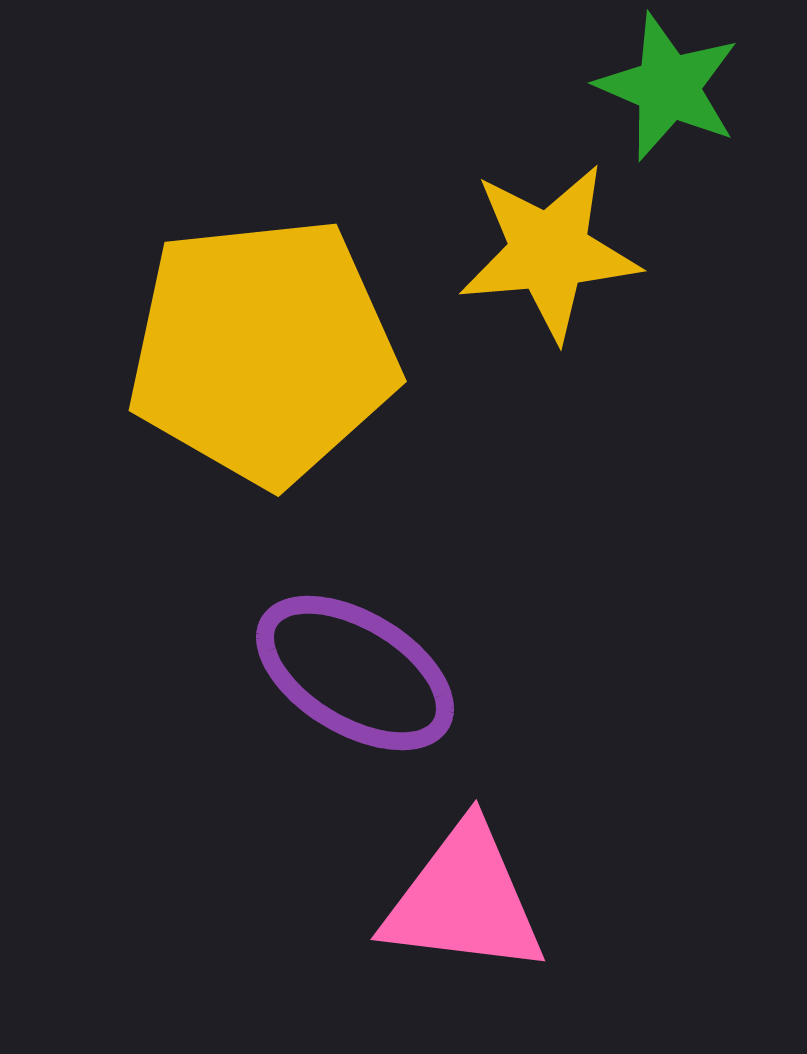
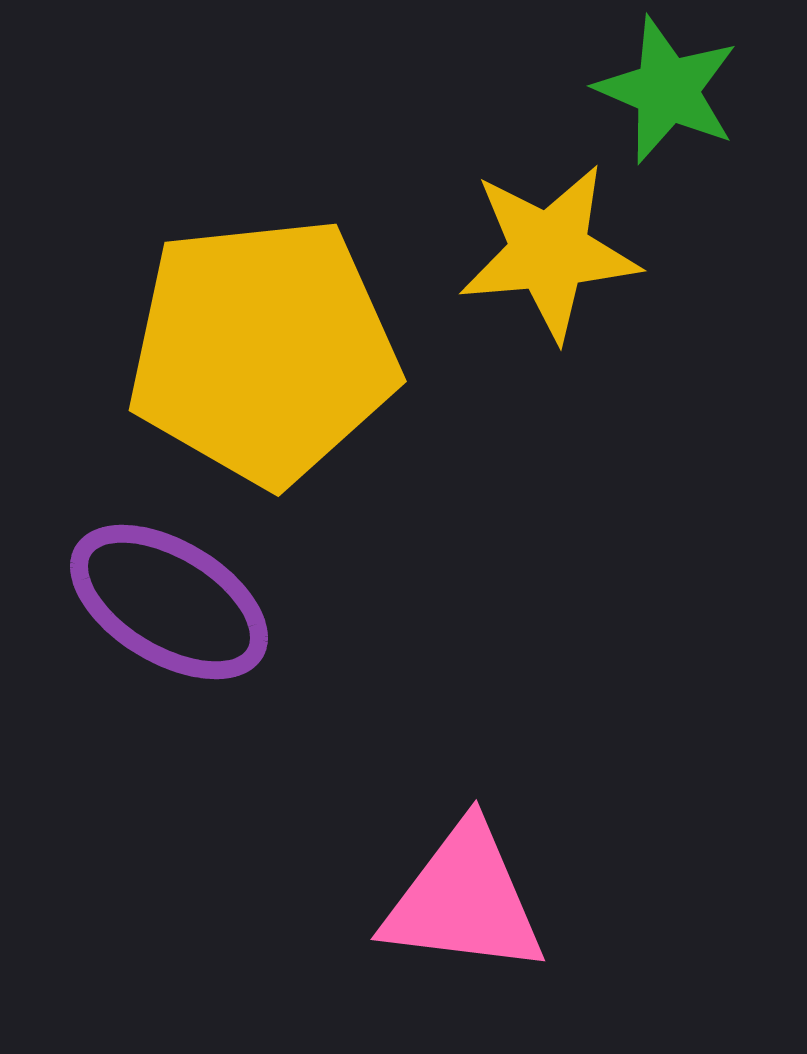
green star: moved 1 px left, 3 px down
purple ellipse: moved 186 px left, 71 px up
